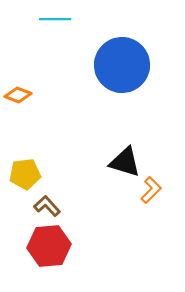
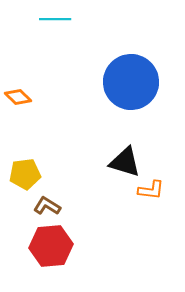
blue circle: moved 9 px right, 17 px down
orange diamond: moved 2 px down; rotated 24 degrees clockwise
orange L-shape: rotated 52 degrees clockwise
brown L-shape: rotated 16 degrees counterclockwise
red hexagon: moved 2 px right
